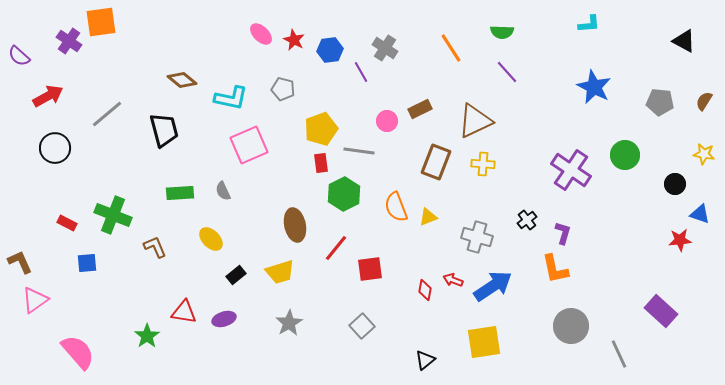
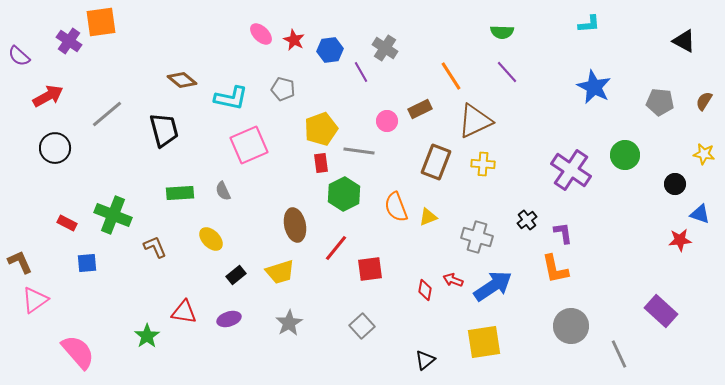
orange line at (451, 48): moved 28 px down
purple L-shape at (563, 233): rotated 25 degrees counterclockwise
purple ellipse at (224, 319): moved 5 px right
